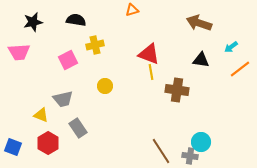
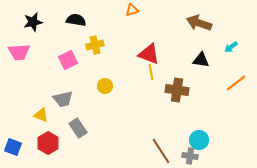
orange line: moved 4 px left, 14 px down
cyan circle: moved 2 px left, 2 px up
